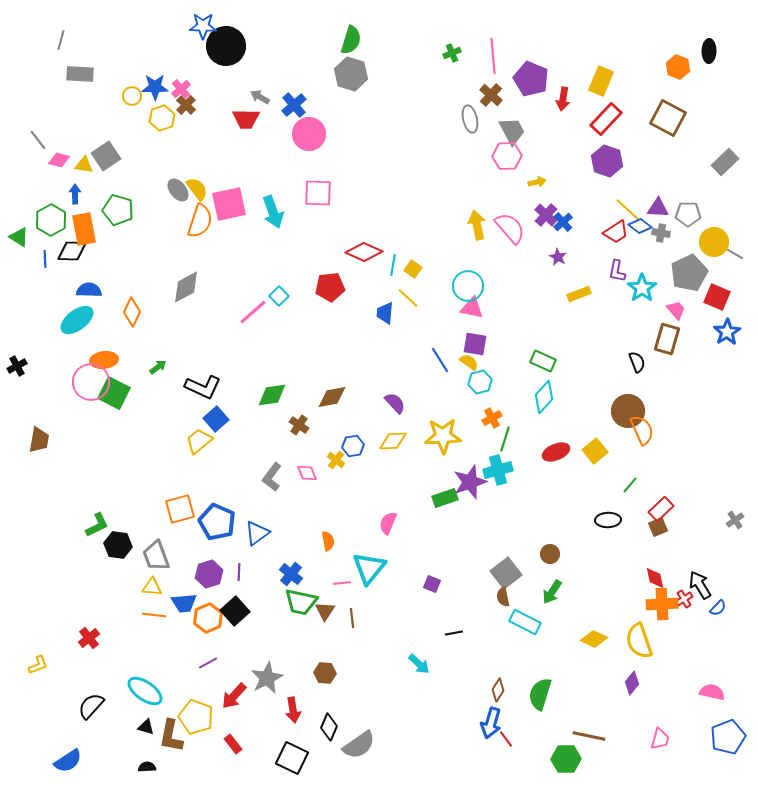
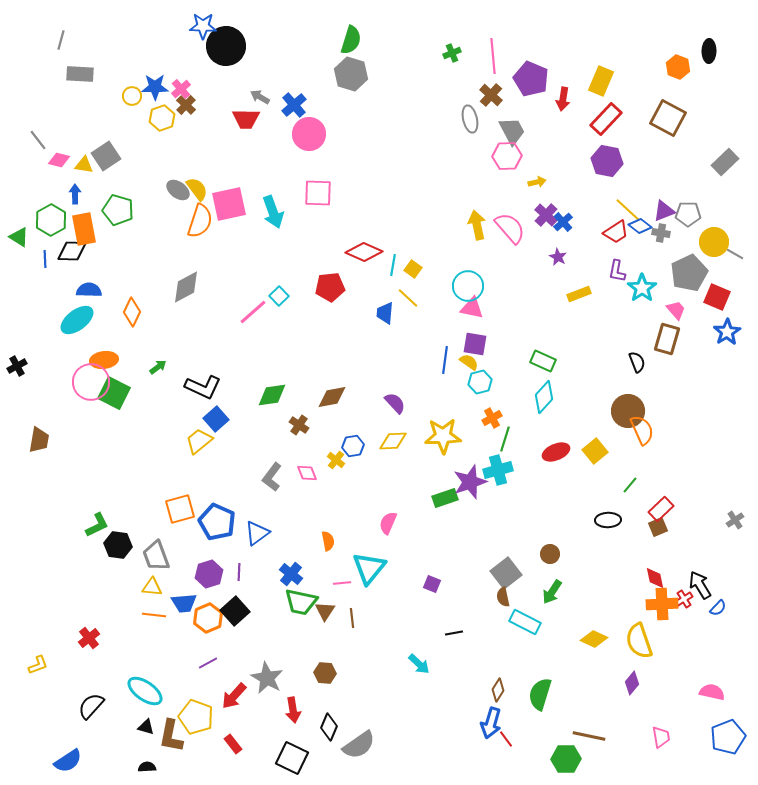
purple hexagon at (607, 161): rotated 8 degrees counterclockwise
gray ellipse at (178, 190): rotated 15 degrees counterclockwise
purple triangle at (658, 208): moved 6 px right, 3 px down; rotated 25 degrees counterclockwise
blue line at (440, 360): moved 5 px right; rotated 40 degrees clockwise
gray star at (267, 678): rotated 16 degrees counterclockwise
pink trapezoid at (660, 739): moved 1 px right, 2 px up; rotated 25 degrees counterclockwise
